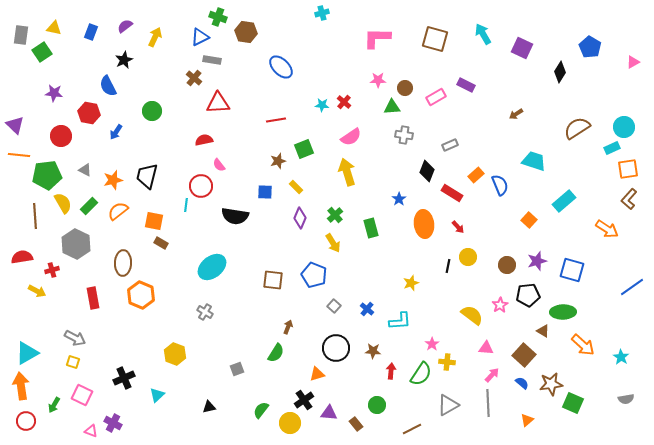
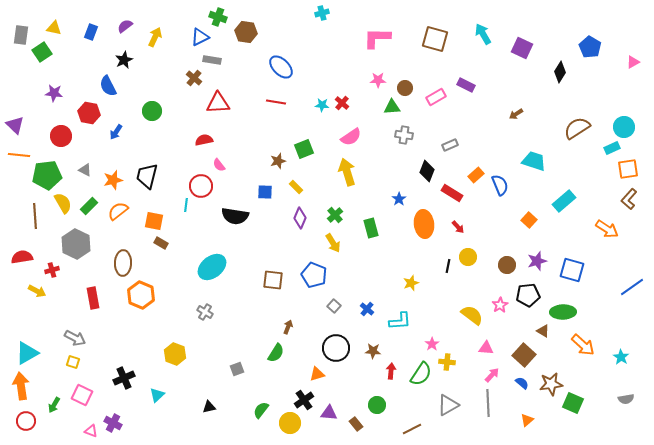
red cross at (344, 102): moved 2 px left, 1 px down
red line at (276, 120): moved 18 px up; rotated 18 degrees clockwise
